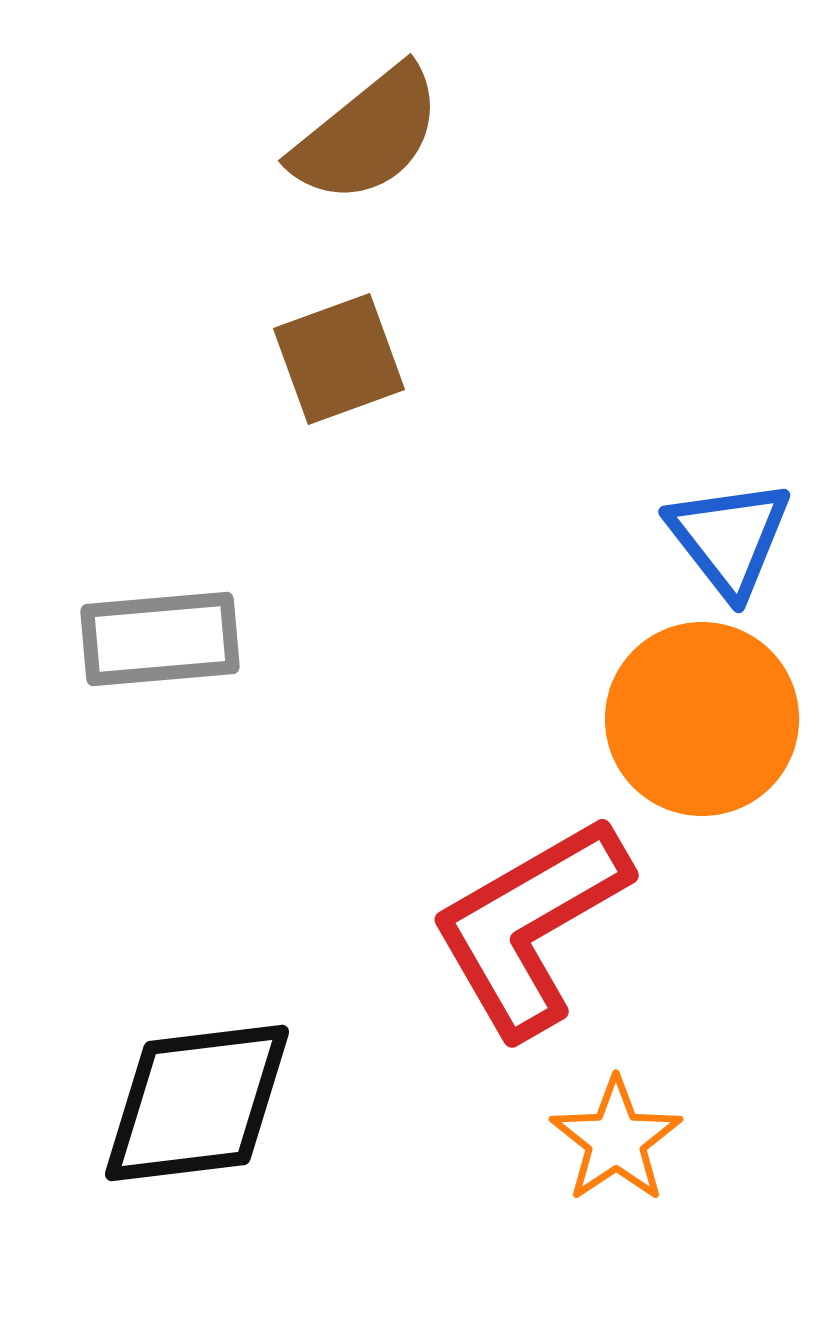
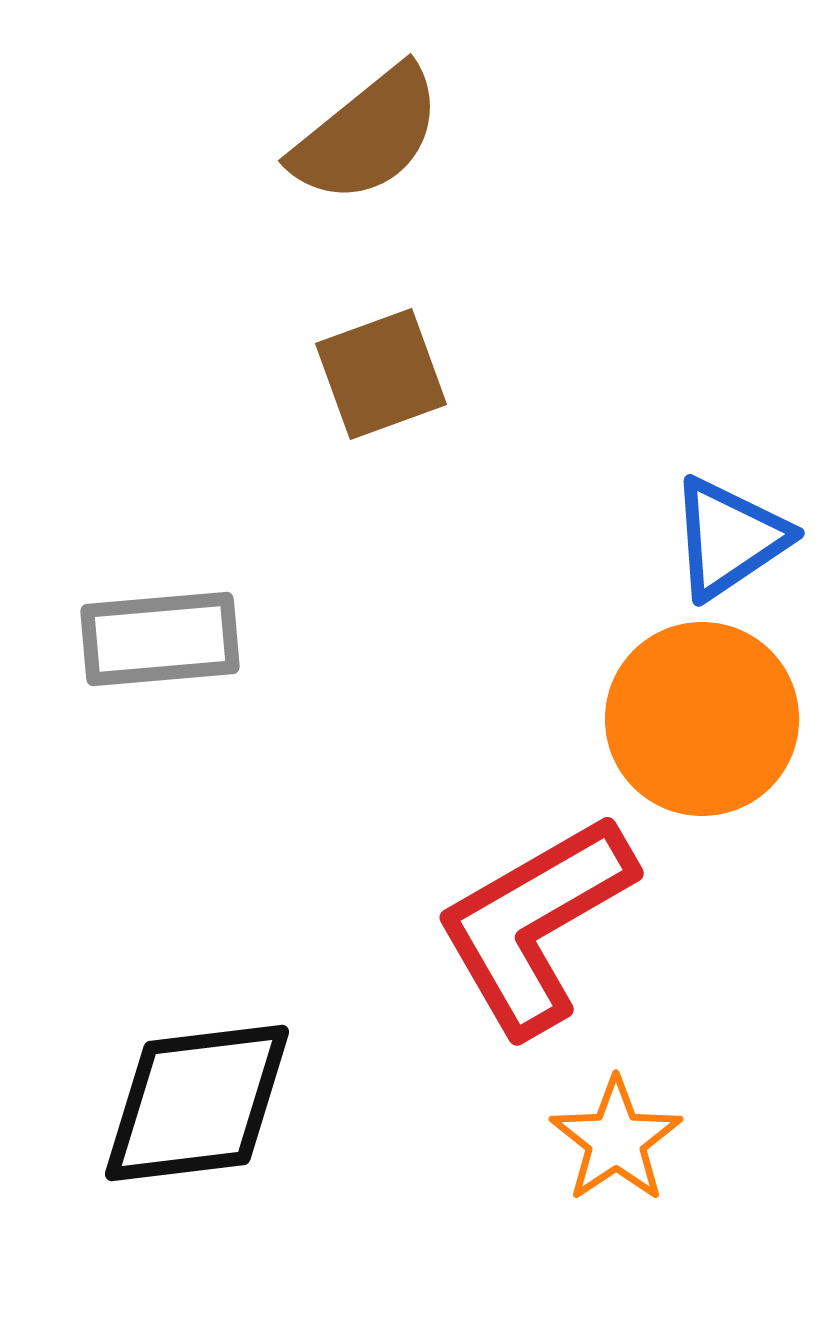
brown square: moved 42 px right, 15 px down
blue triangle: rotated 34 degrees clockwise
red L-shape: moved 5 px right, 2 px up
